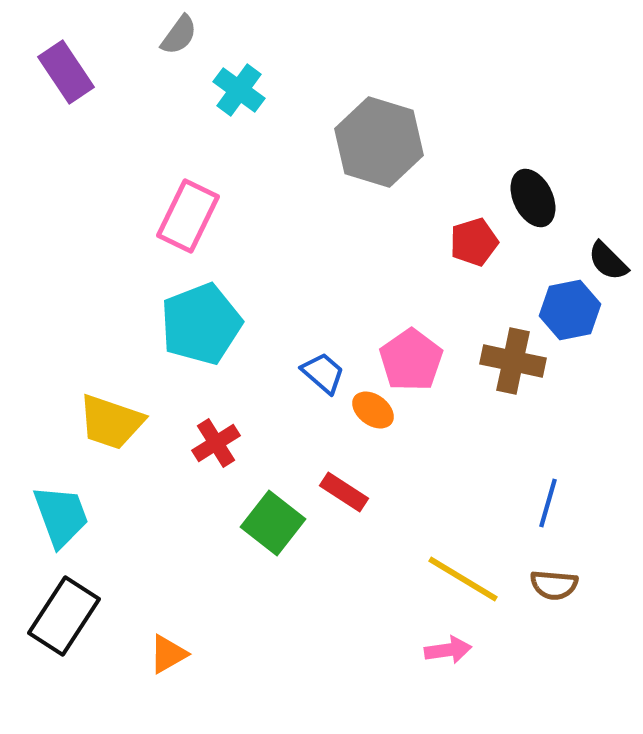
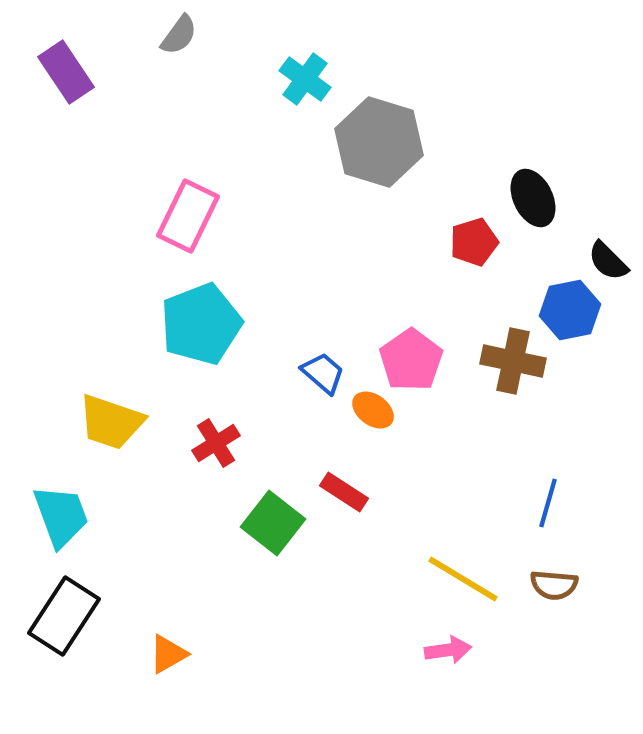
cyan cross: moved 66 px right, 11 px up
